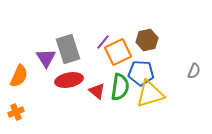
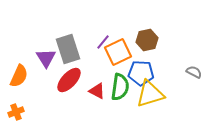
gray semicircle: moved 1 px down; rotated 84 degrees counterclockwise
red ellipse: rotated 36 degrees counterclockwise
red triangle: rotated 12 degrees counterclockwise
